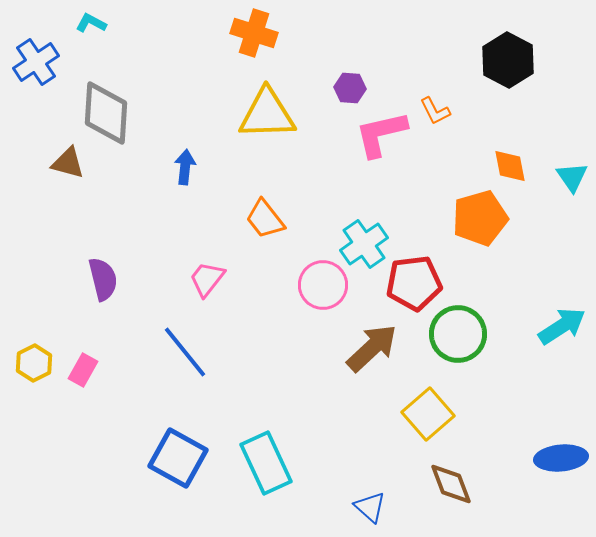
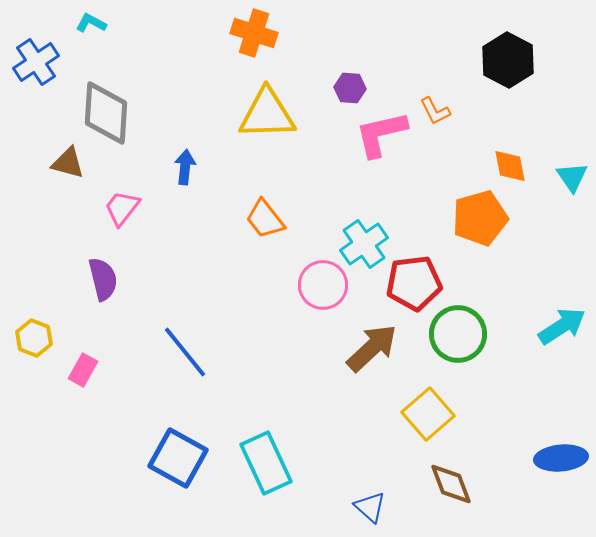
pink trapezoid: moved 85 px left, 71 px up
yellow hexagon: moved 25 px up; rotated 12 degrees counterclockwise
